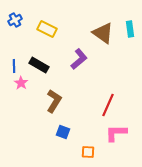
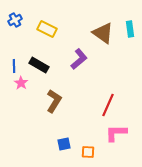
blue square: moved 1 px right, 12 px down; rotated 32 degrees counterclockwise
